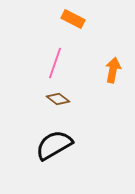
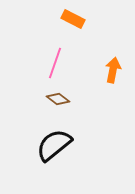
black semicircle: rotated 9 degrees counterclockwise
